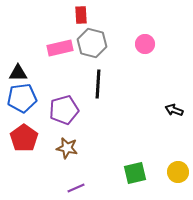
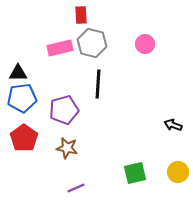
black arrow: moved 1 px left, 15 px down
